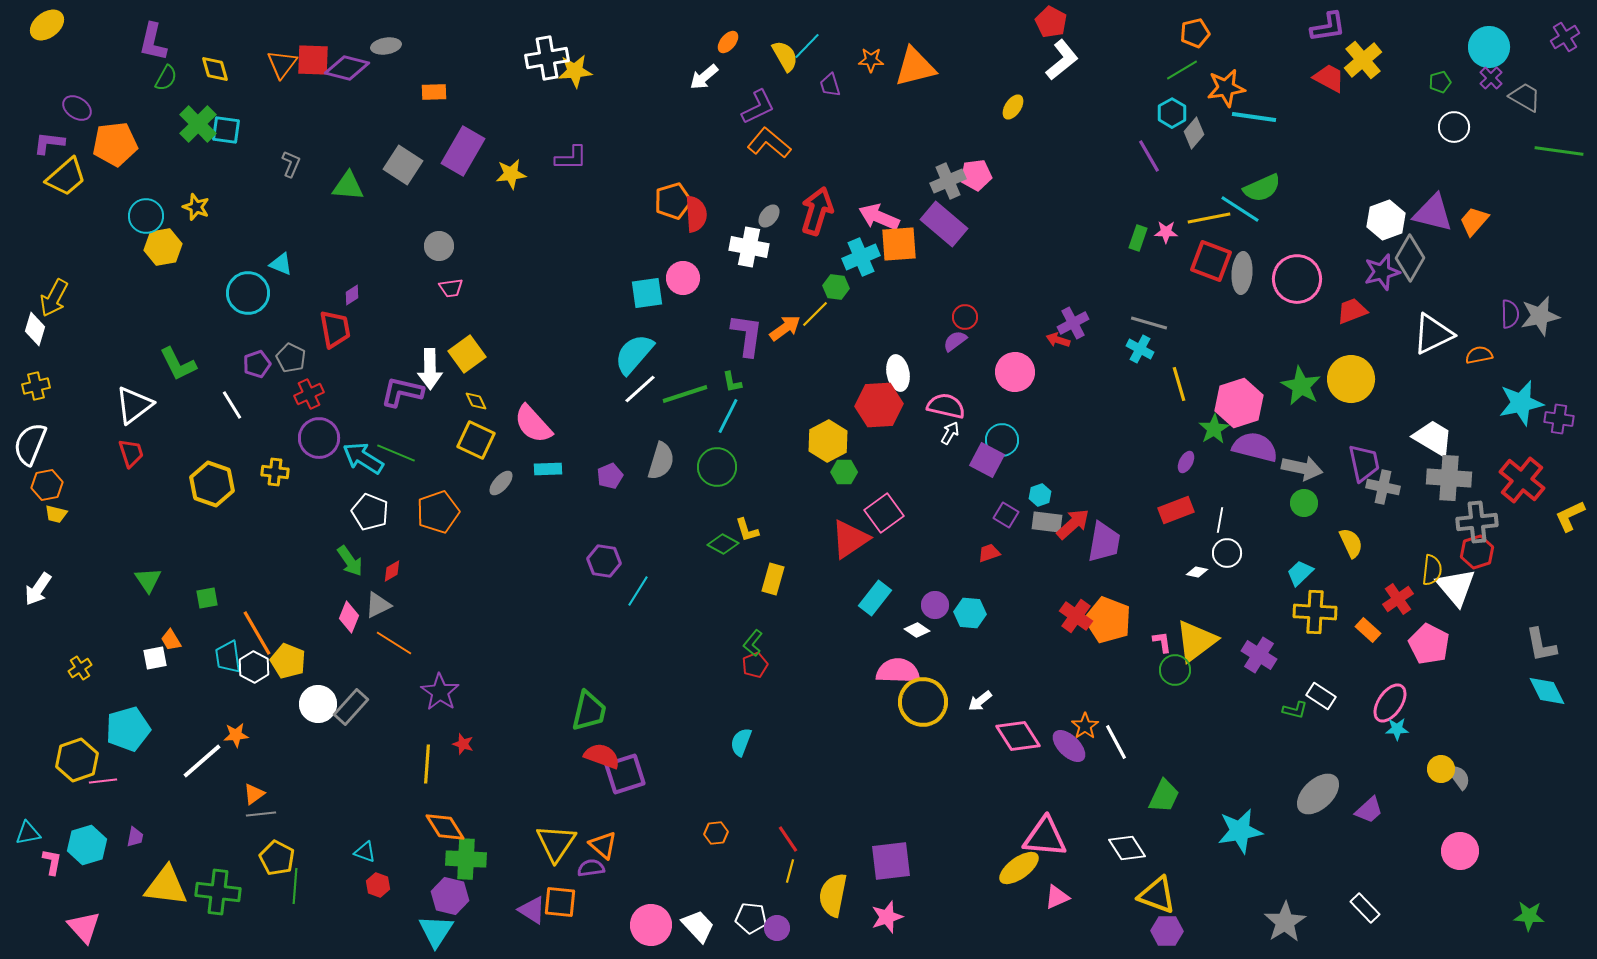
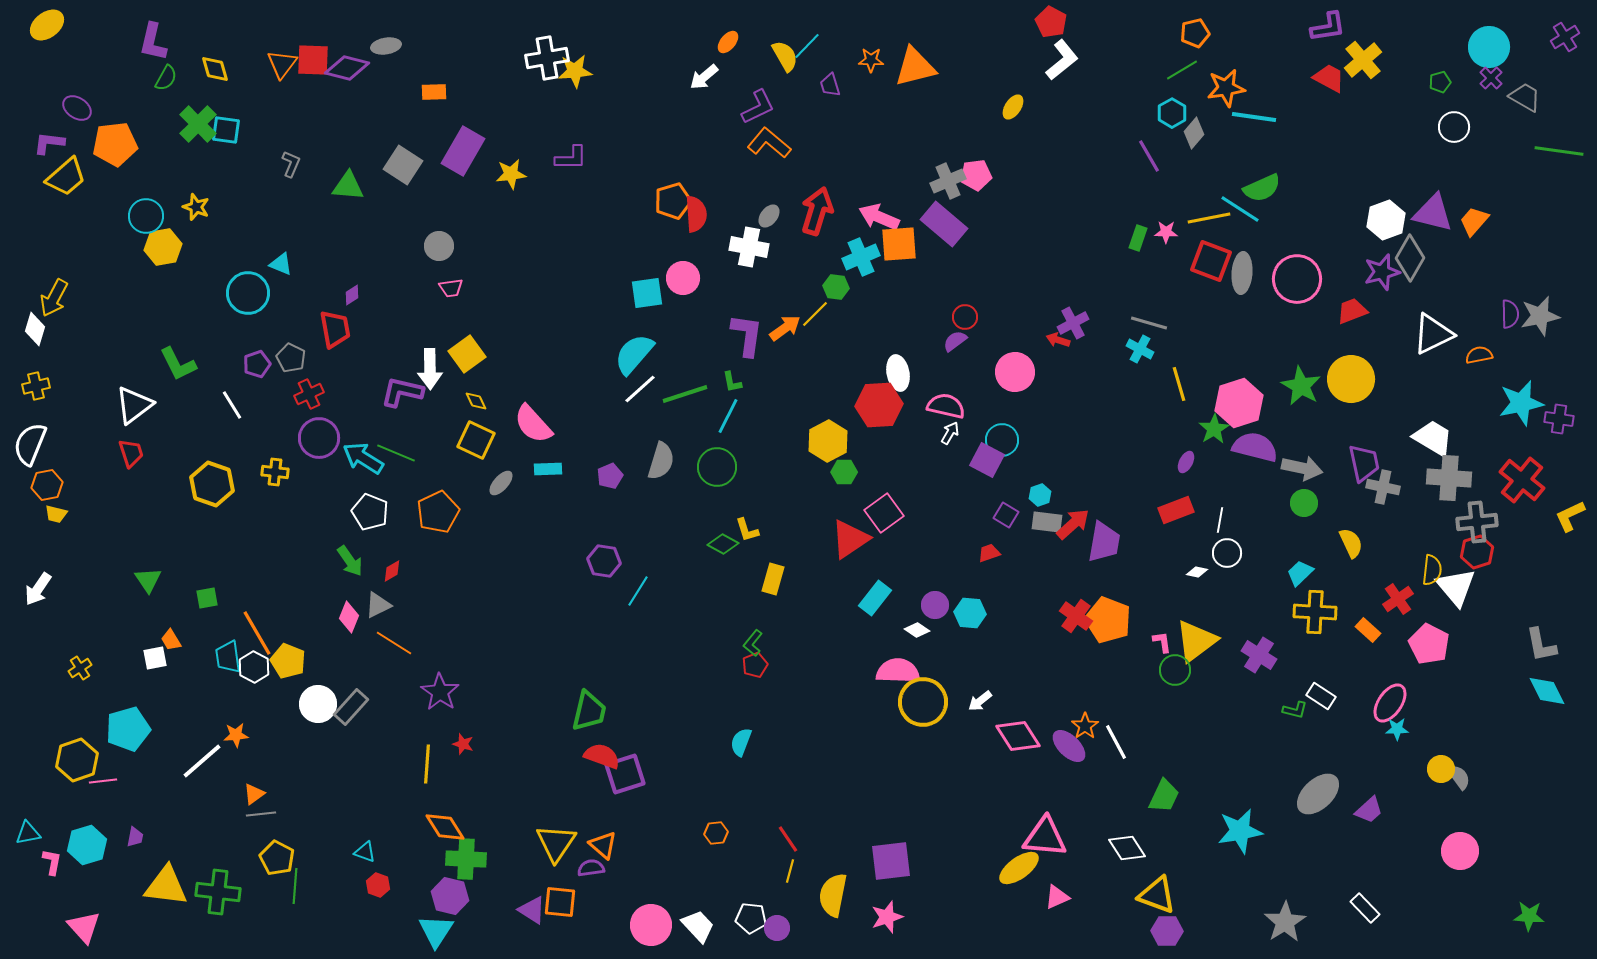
orange pentagon at (438, 512): rotated 6 degrees counterclockwise
